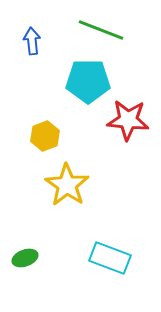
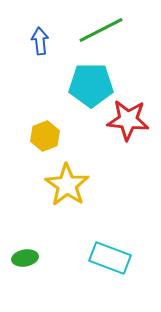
green line: rotated 48 degrees counterclockwise
blue arrow: moved 8 px right
cyan pentagon: moved 3 px right, 4 px down
green ellipse: rotated 10 degrees clockwise
